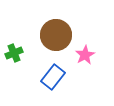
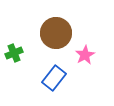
brown circle: moved 2 px up
blue rectangle: moved 1 px right, 1 px down
